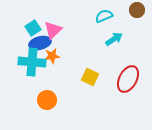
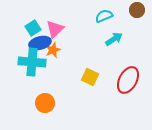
pink triangle: moved 2 px right, 1 px up
orange star: moved 1 px right, 6 px up; rotated 14 degrees counterclockwise
red ellipse: moved 1 px down
orange circle: moved 2 px left, 3 px down
